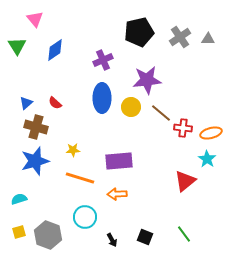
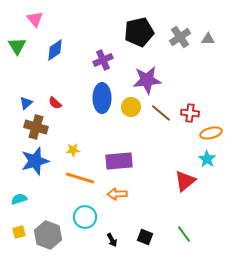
red cross: moved 7 px right, 15 px up
